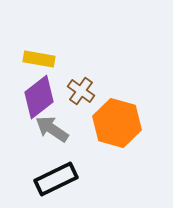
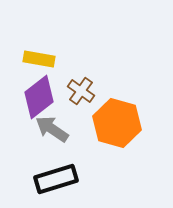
black rectangle: rotated 9 degrees clockwise
